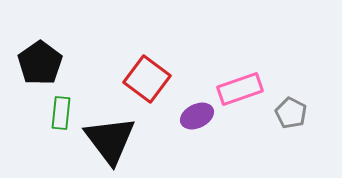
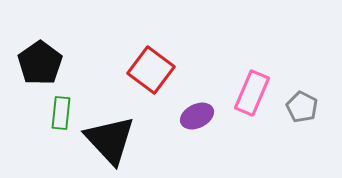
red square: moved 4 px right, 9 px up
pink rectangle: moved 12 px right, 4 px down; rotated 48 degrees counterclockwise
gray pentagon: moved 11 px right, 6 px up
black triangle: rotated 6 degrees counterclockwise
